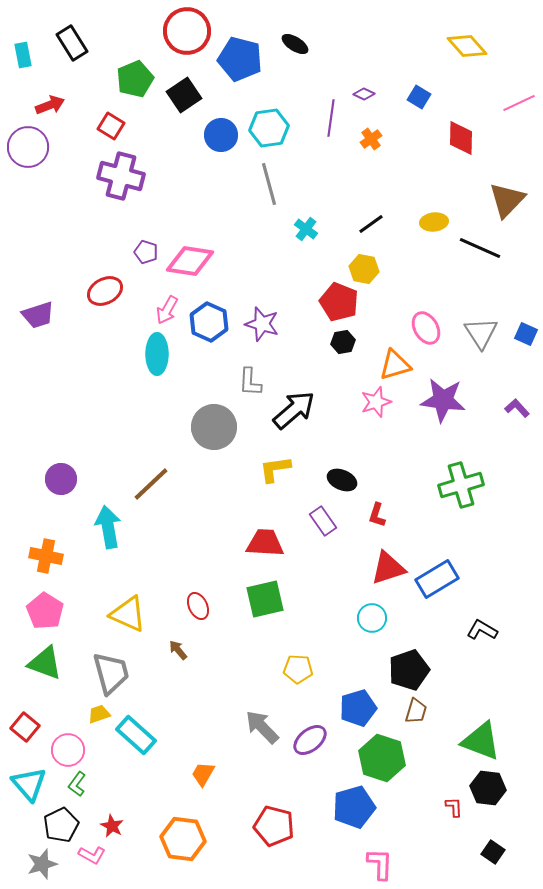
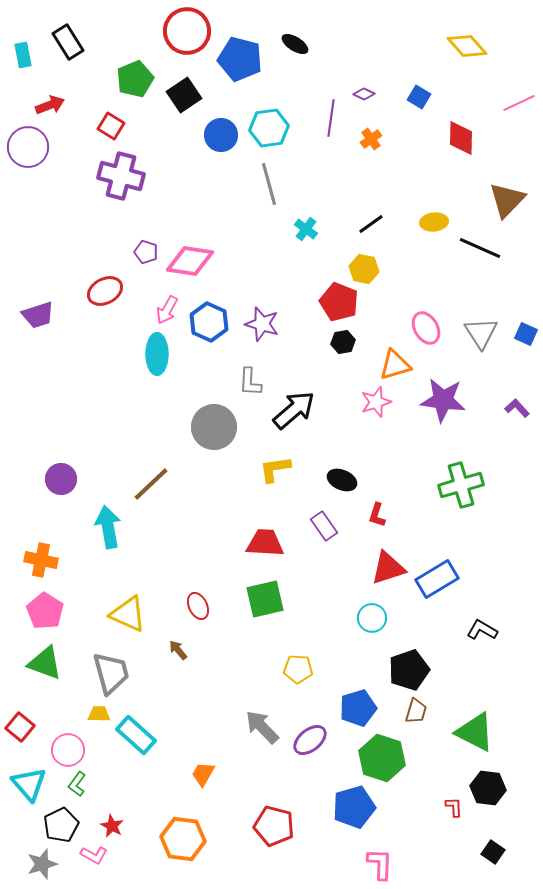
black rectangle at (72, 43): moved 4 px left, 1 px up
purple rectangle at (323, 521): moved 1 px right, 5 px down
orange cross at (46, 556): moved 5 px left, 4 px down
yellow trapezoid at (99, 714): rotated 20 degrees clockwise
red square at (25, 727): moved 5 px left
green triangle at (481, 741): moved 6 px left, 9 px up; rotated 6 degrees clockwise
pink L-shape at (92, 855): moved 2 px right
